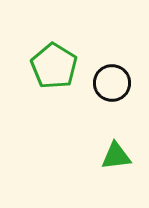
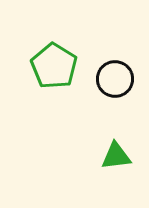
black circle: moved 3 px right, 4 px up
